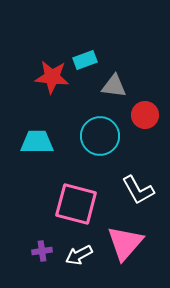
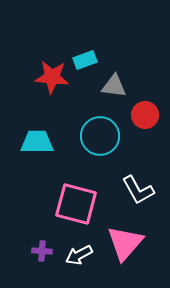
purple cross: rotated 12 degrees clockwise
